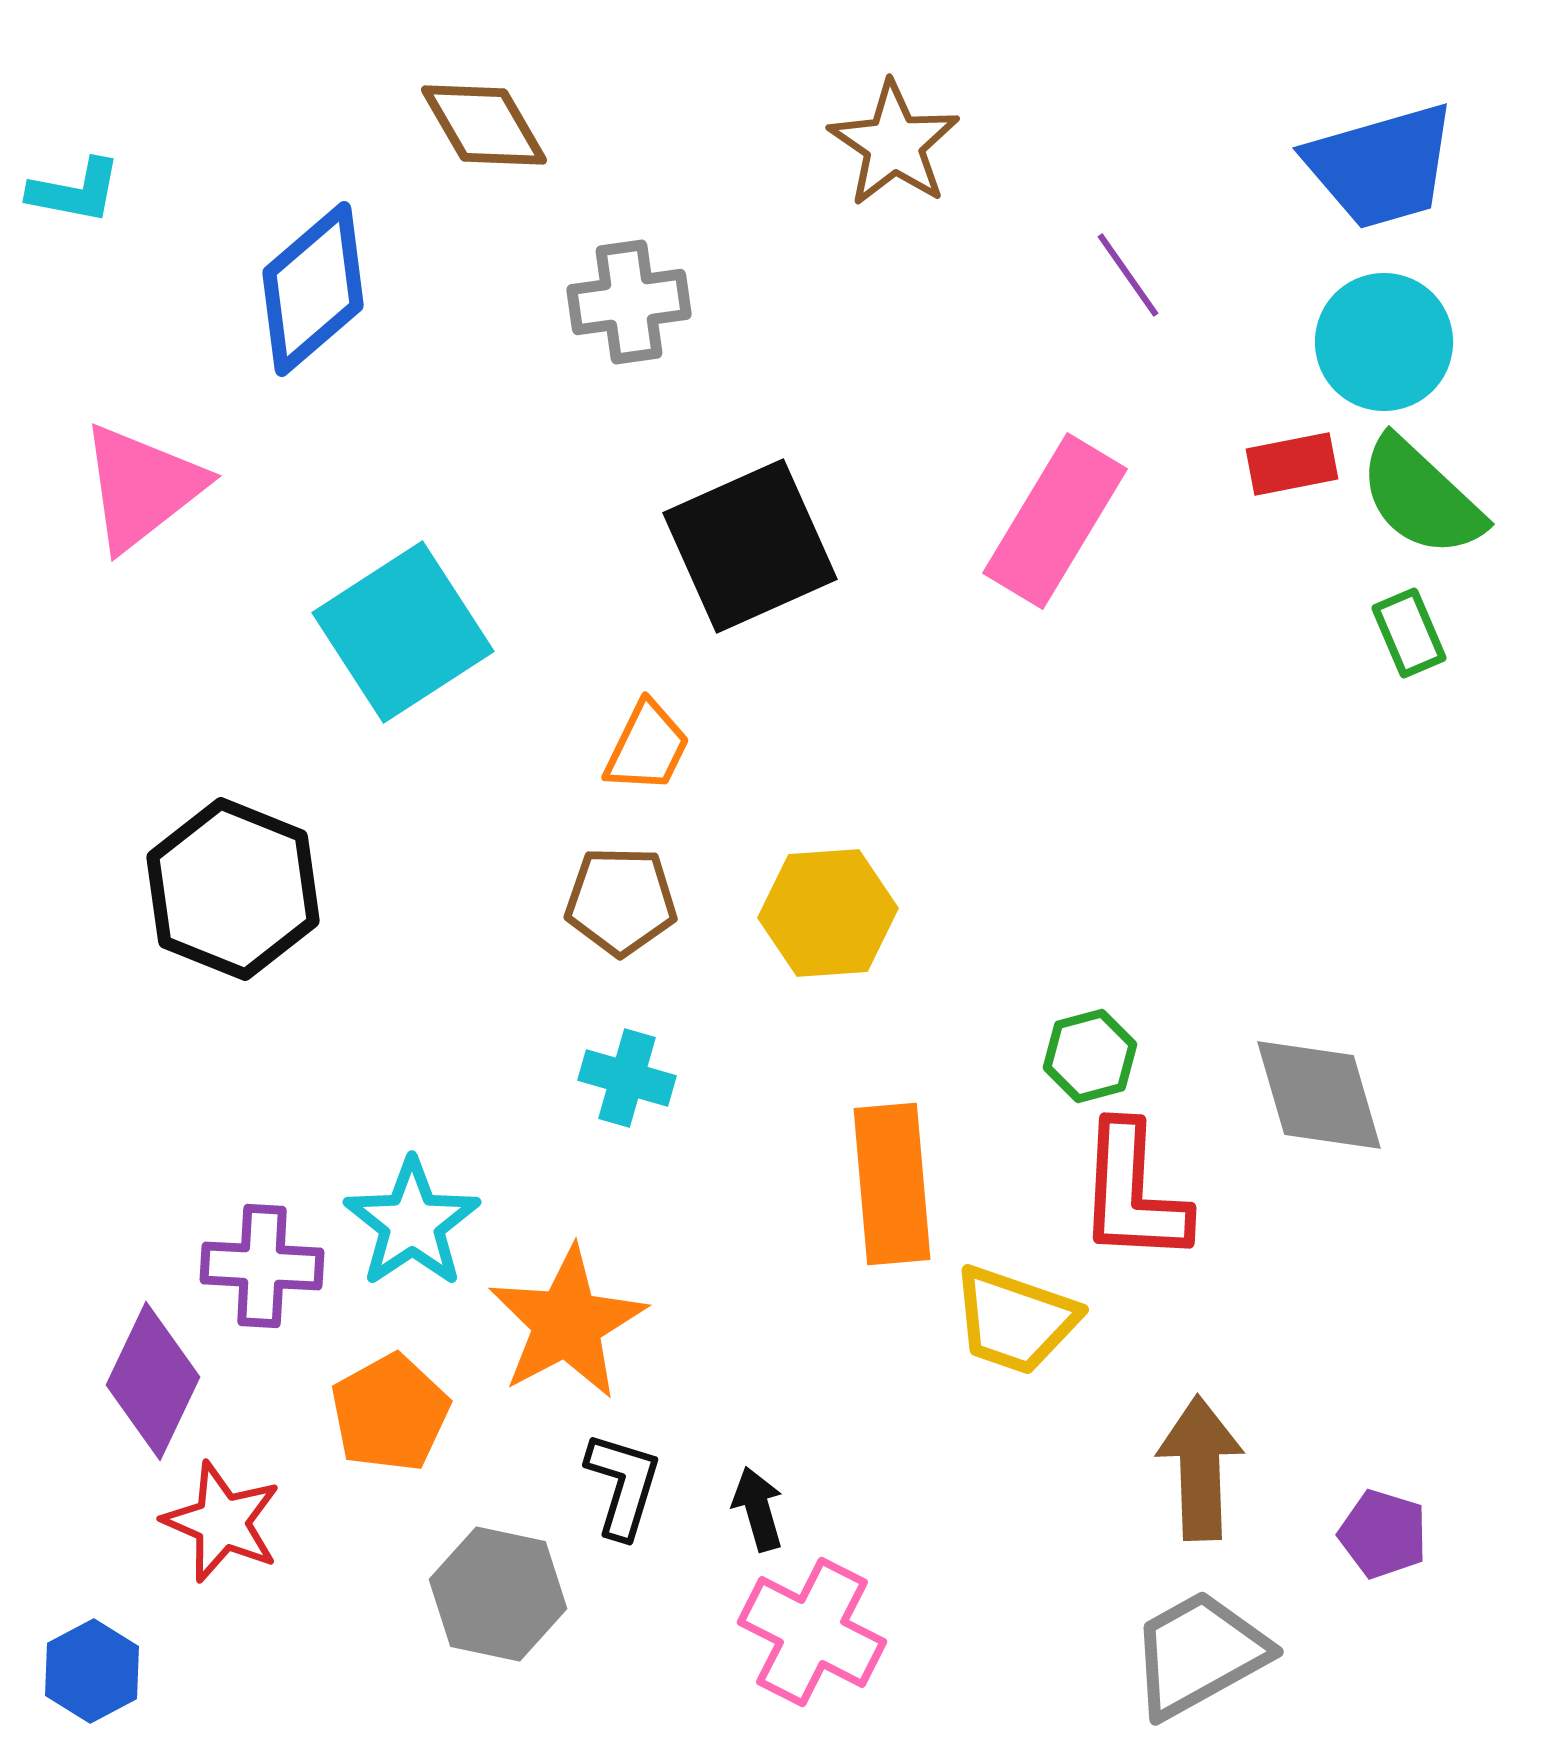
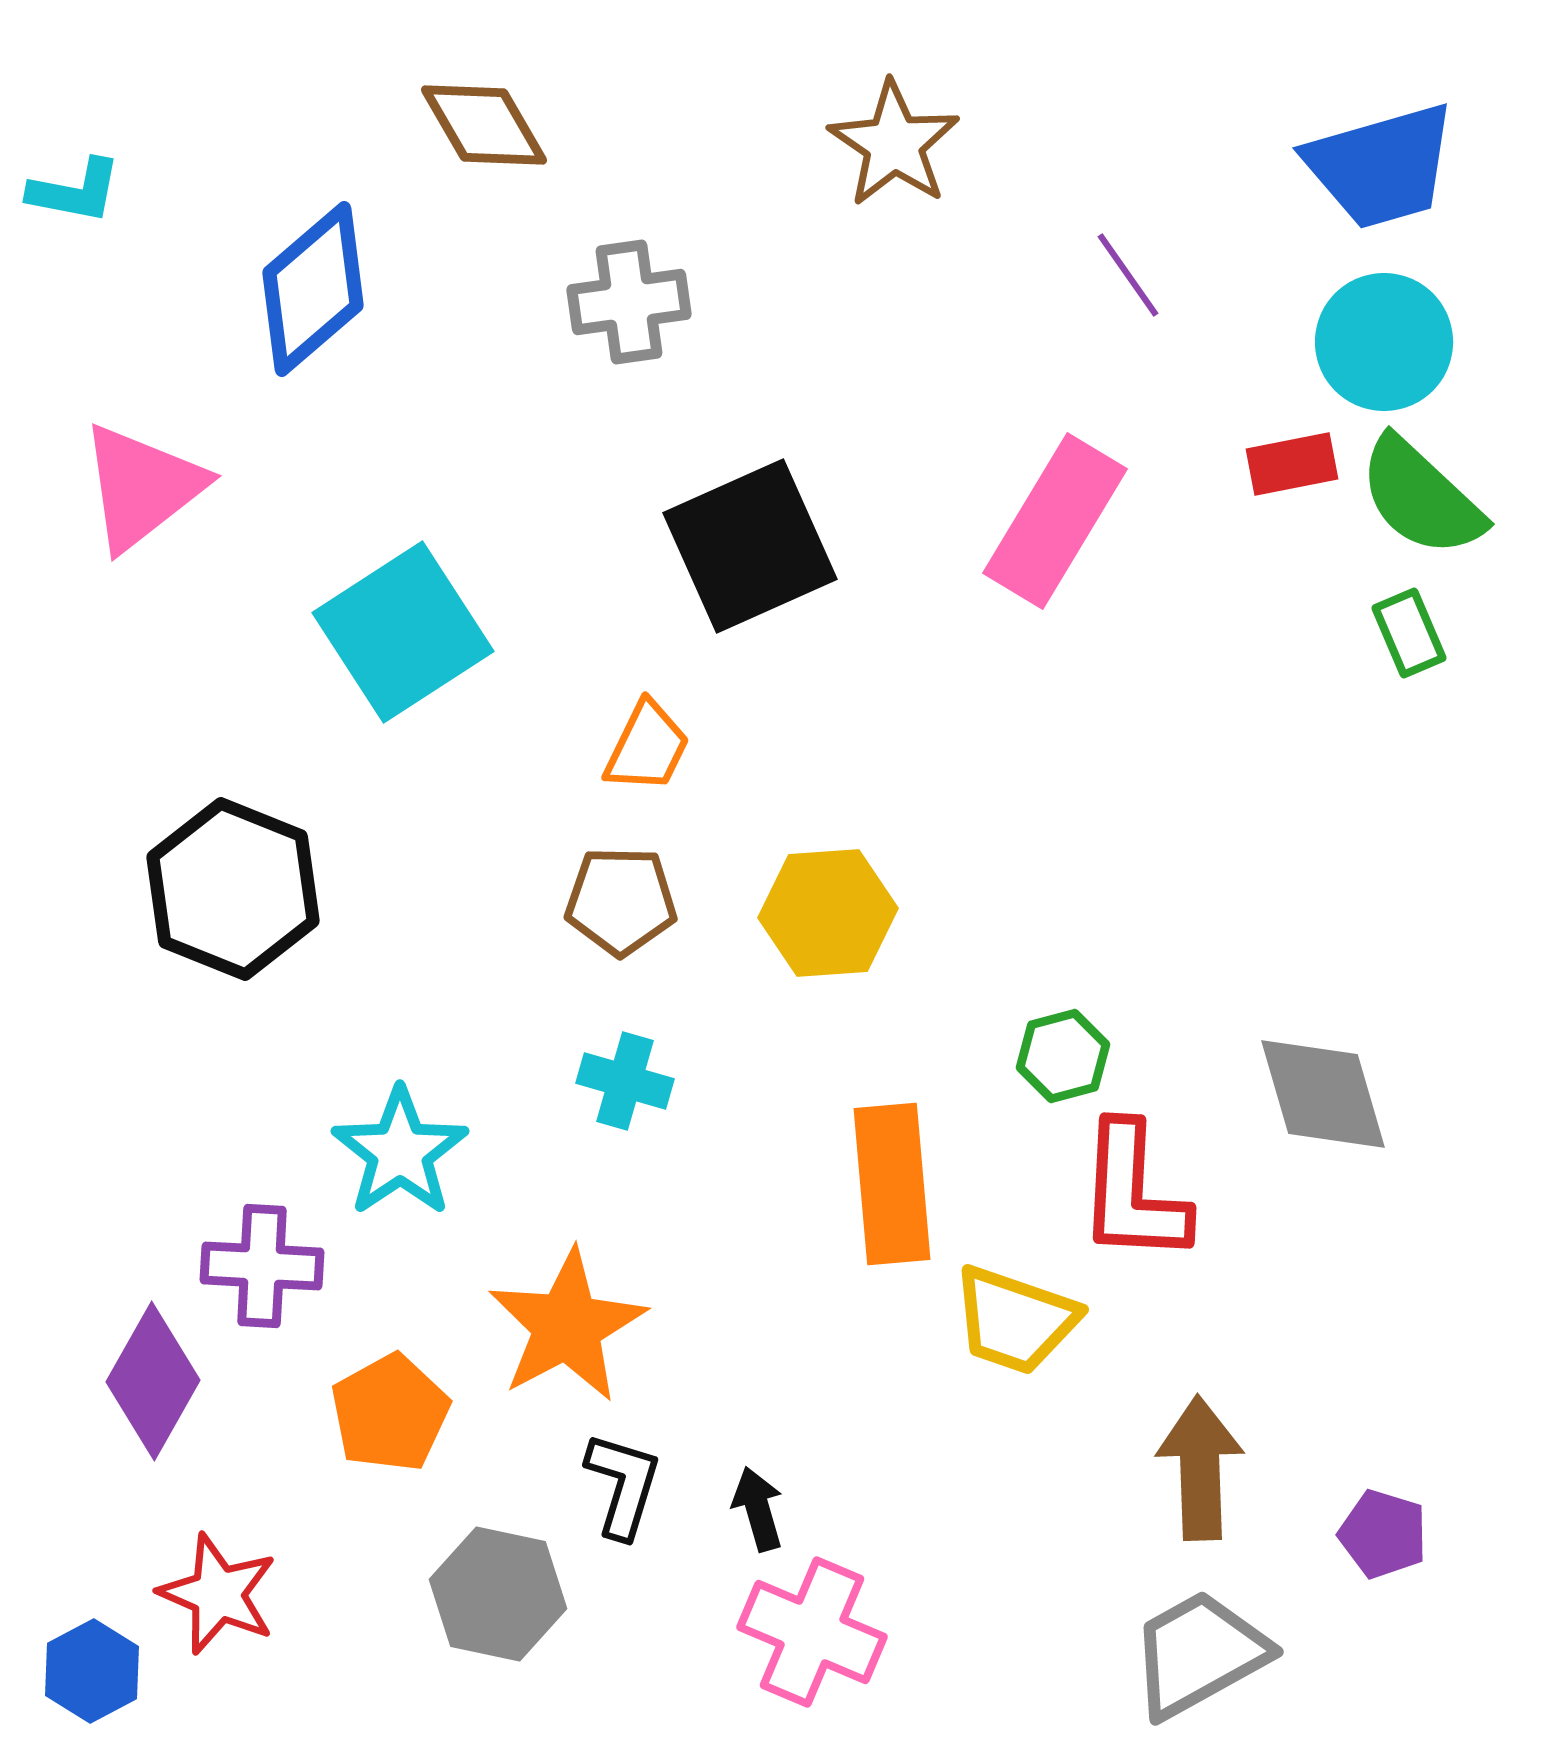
green hexagon: moved 27 px left
cyan cross: moved 2 px left, 3 px down
gray diamond: moved 4 px right, 1 px up
cyan star: moved 12 px left, 71 px up
orange star: moved 3 px down
purple diamond: rotated 4 degrees clockwise
red star: moved 4 px left, 72 px down
pink cross: rotated 4 degrees counterclockwise
